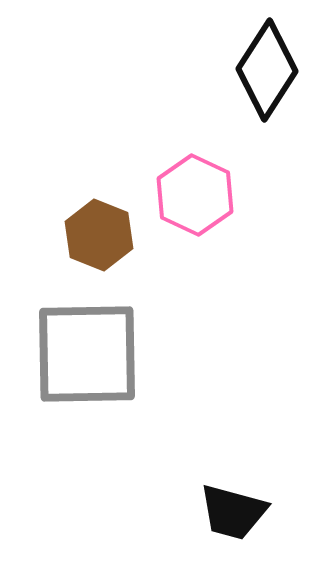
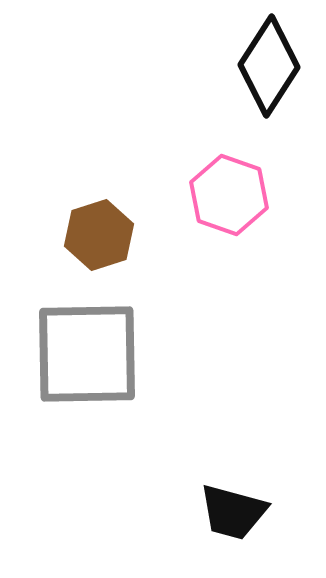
black diamond: moved 2 px right, 4 px up
pink hexagon: moved 34 px right; rotated 6 degrees counterclockwise
brown hexagon: rotated 20 degrees clockwise
